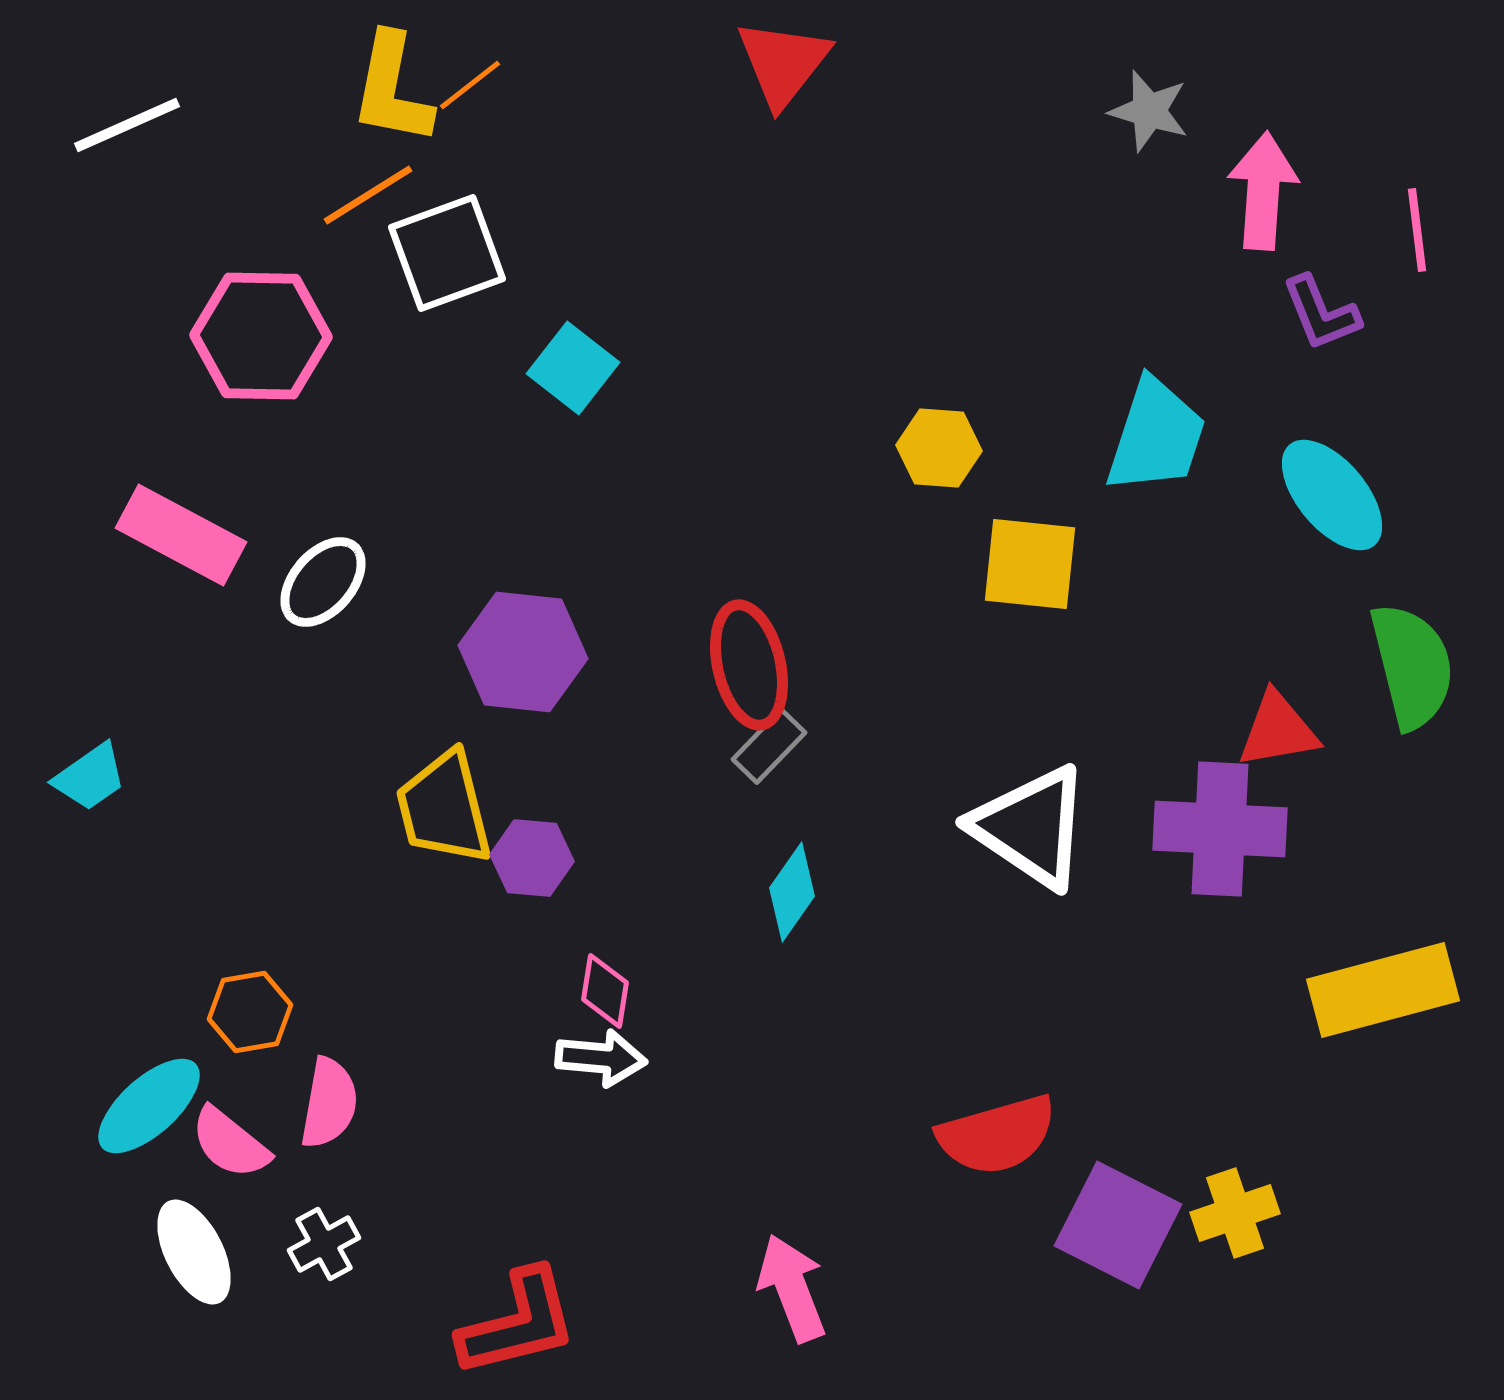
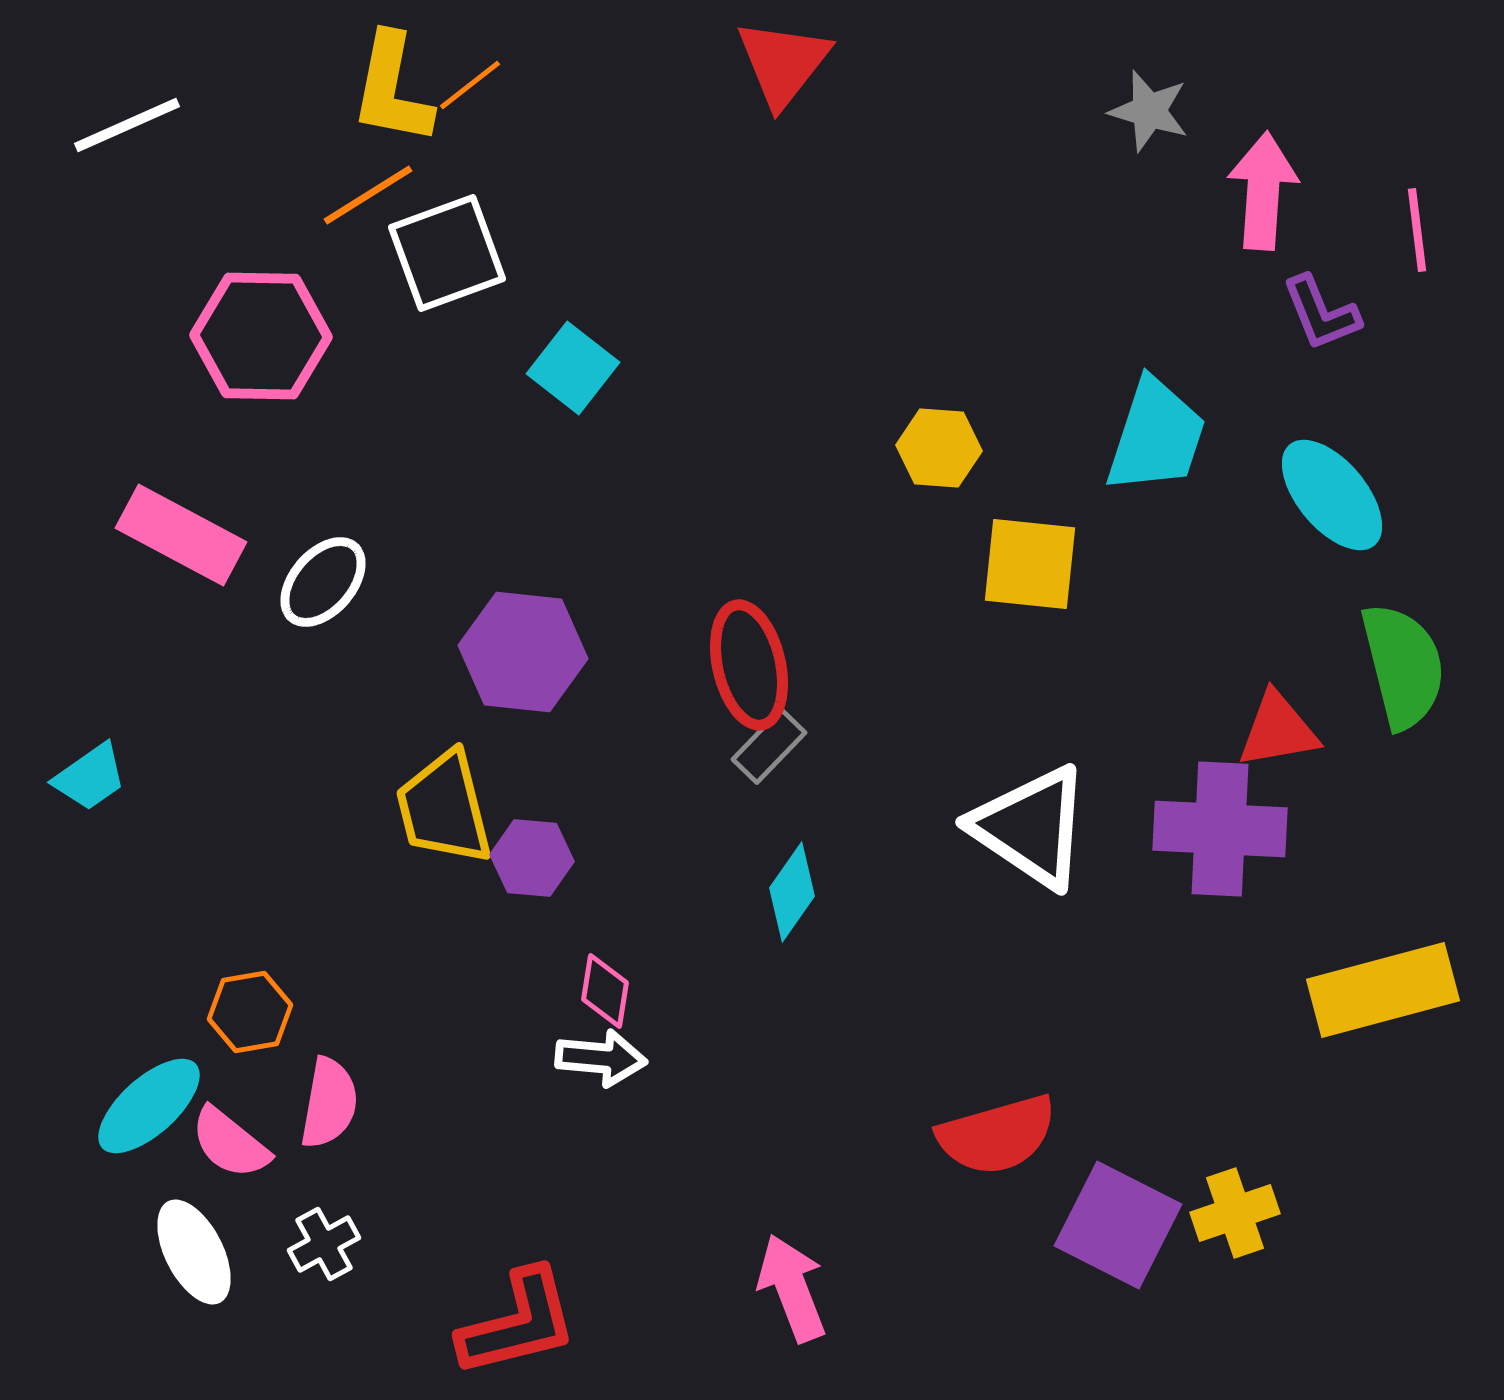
green semicircle at (1412, 666): moved 9 px left
